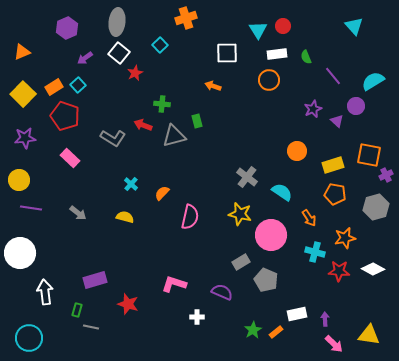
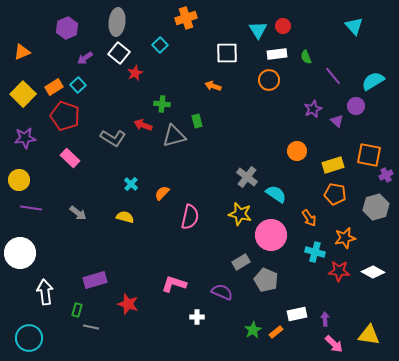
cyan semicircle at (282, 192): moved 6 px left, 2 px down
white diamond at (373, 269): moved 3 px down
